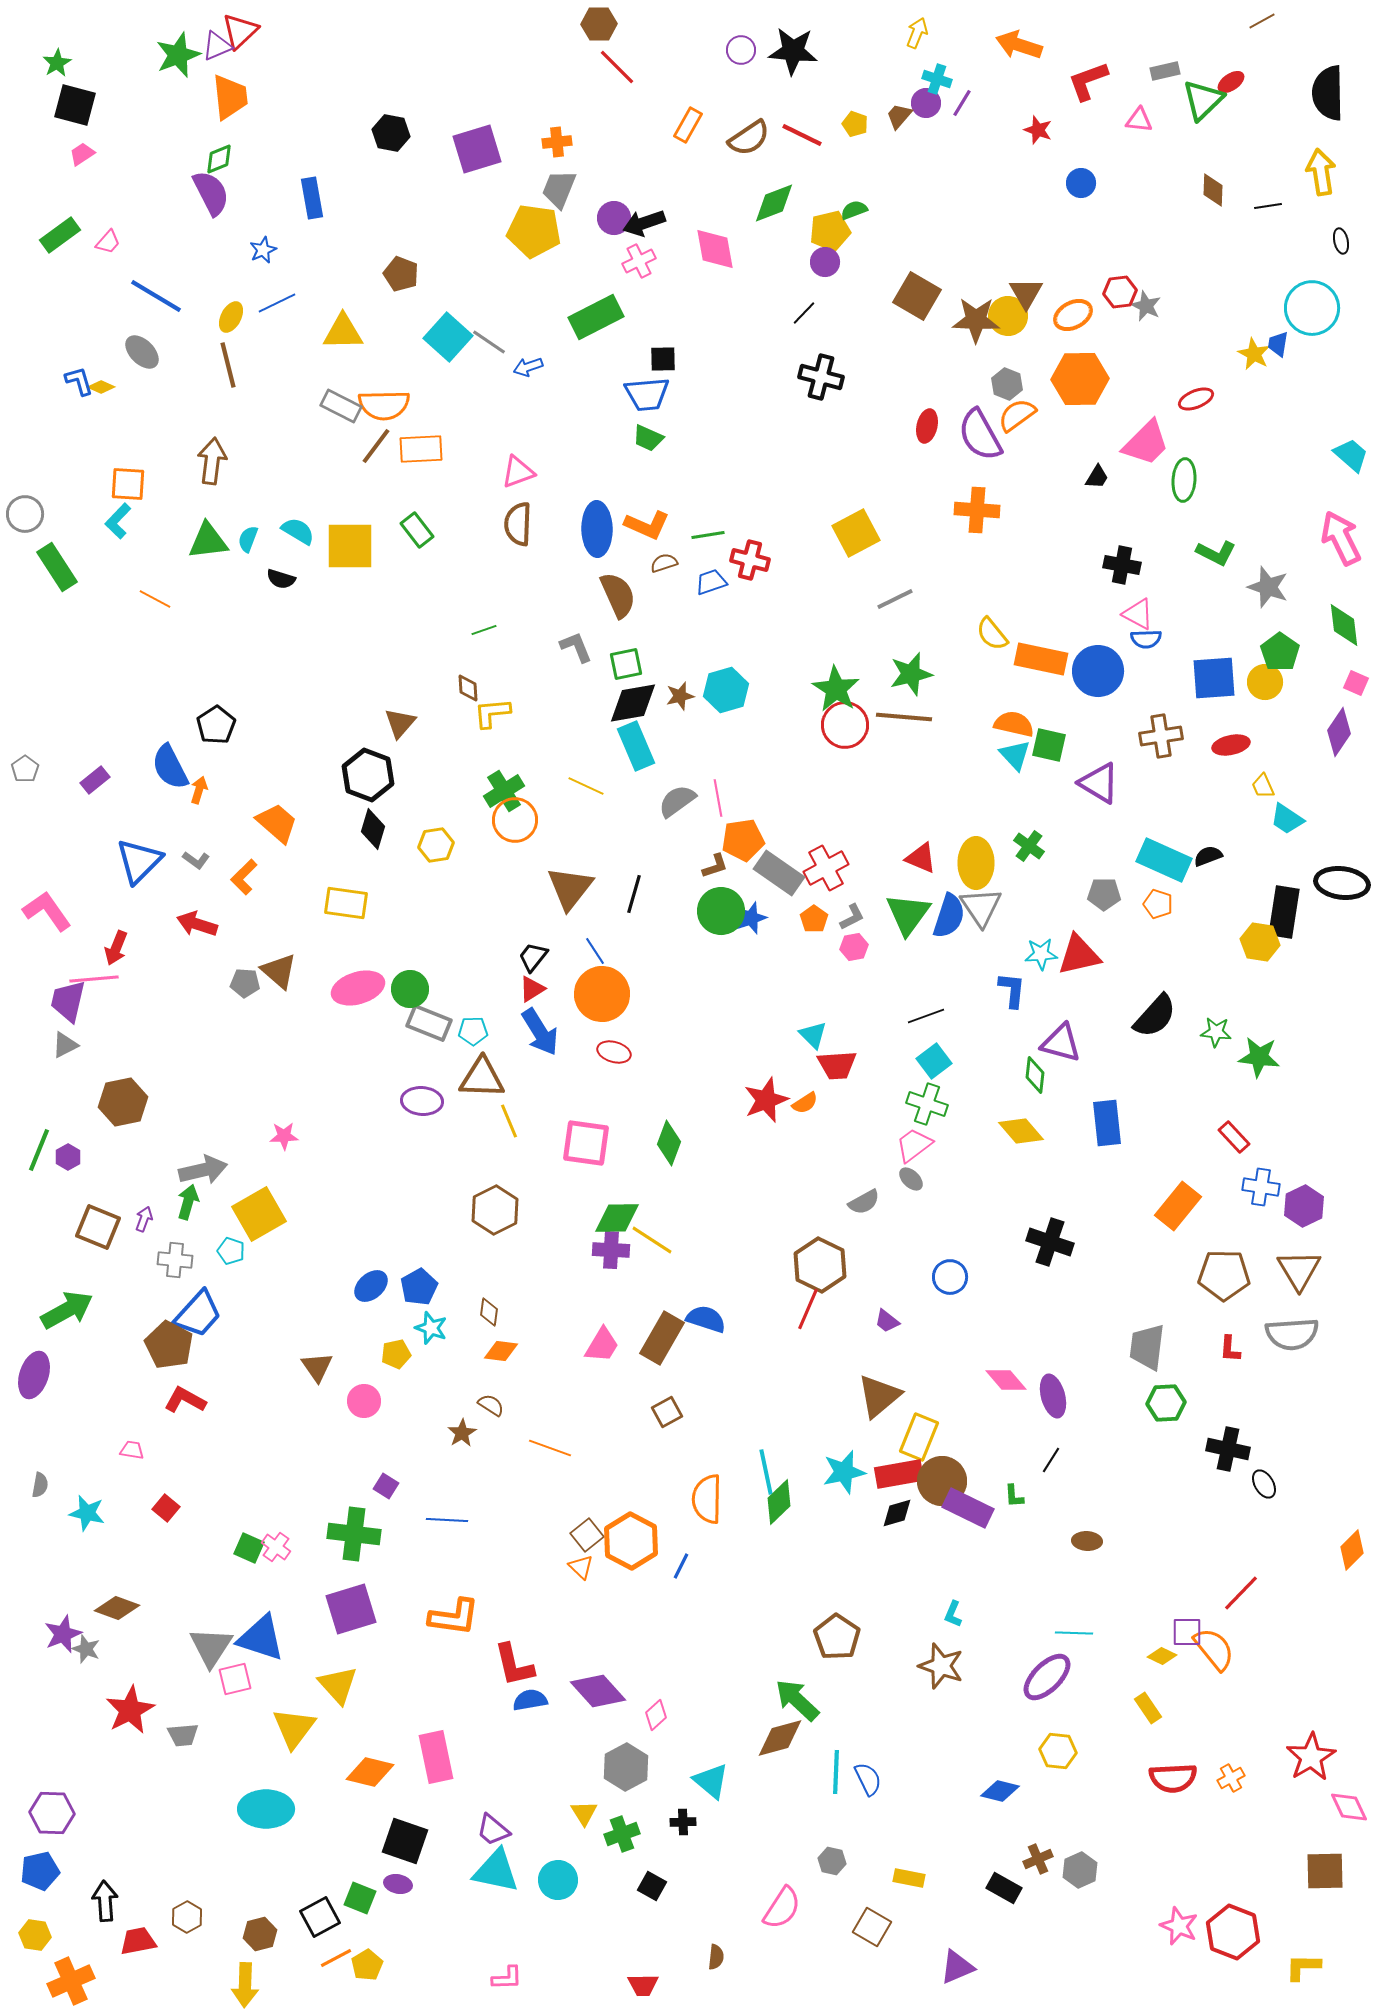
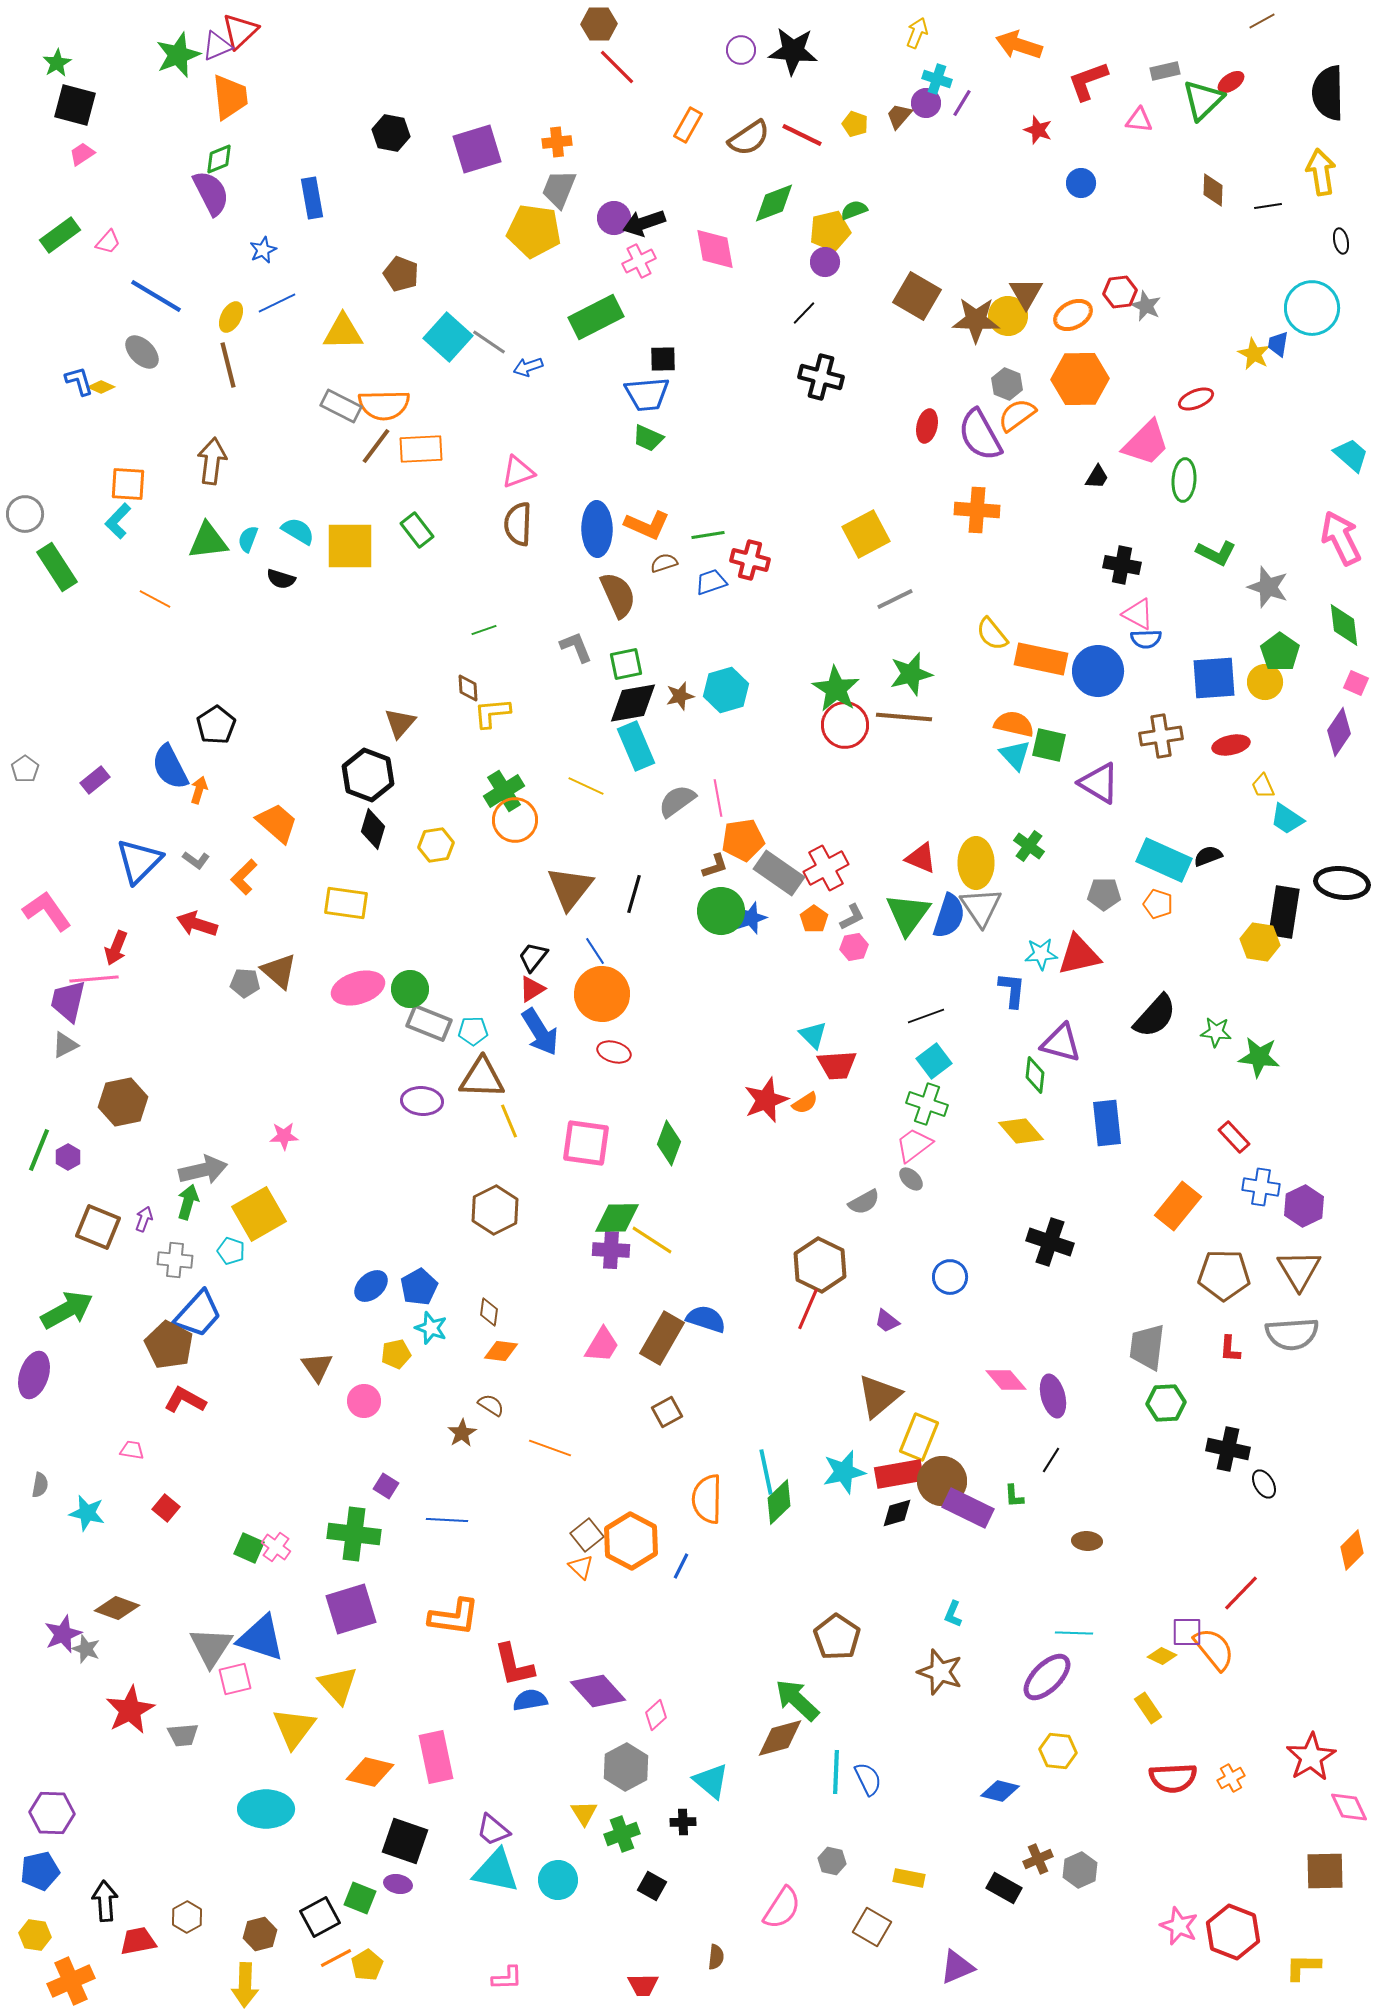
yellow square at (856, 533): moved 10 px right, 1 px down
brown star at (941, 1666): moved 1 px left, 6 px down
